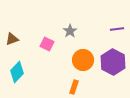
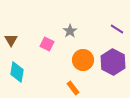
purple line: rotated 40 degrees clockwise
brown triangle: moved 1 px left, 1 px down; rotated 40 degrees counterclockwise
cyan diamond: rotated 35 degrees counterclockwise
orange rectangle: moved 1 px left, 1 px down; rotated 56 degrees counterclockwise
